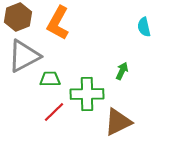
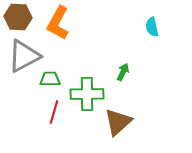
brown hexagon: rotated 24 degrees clockwise
cyan semicircle: moved 8 px right
green arrow: moved 1 px right, 1 px down
red line: rotated 30 degrees counterclockwise
brown triangle: rotated 16 degrees counterclockwise
